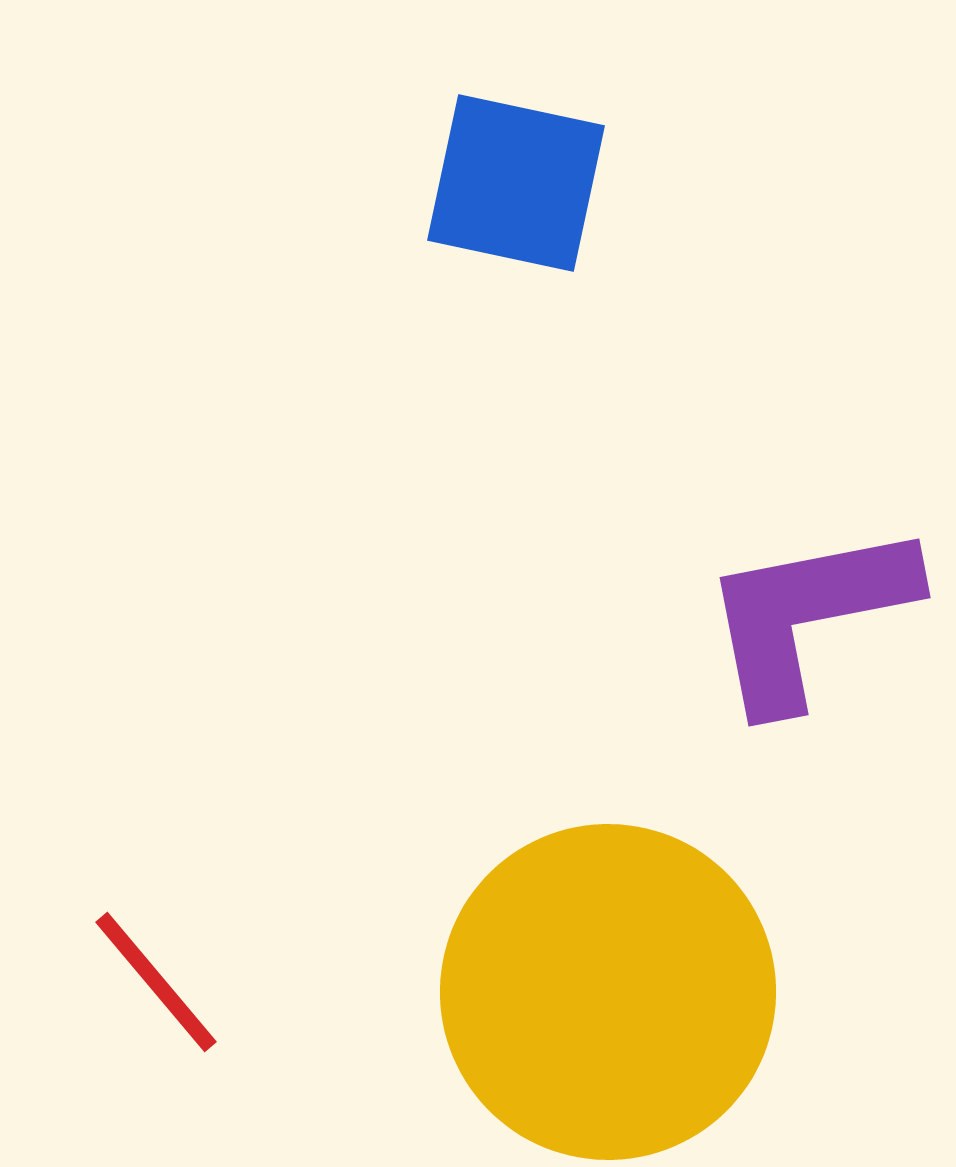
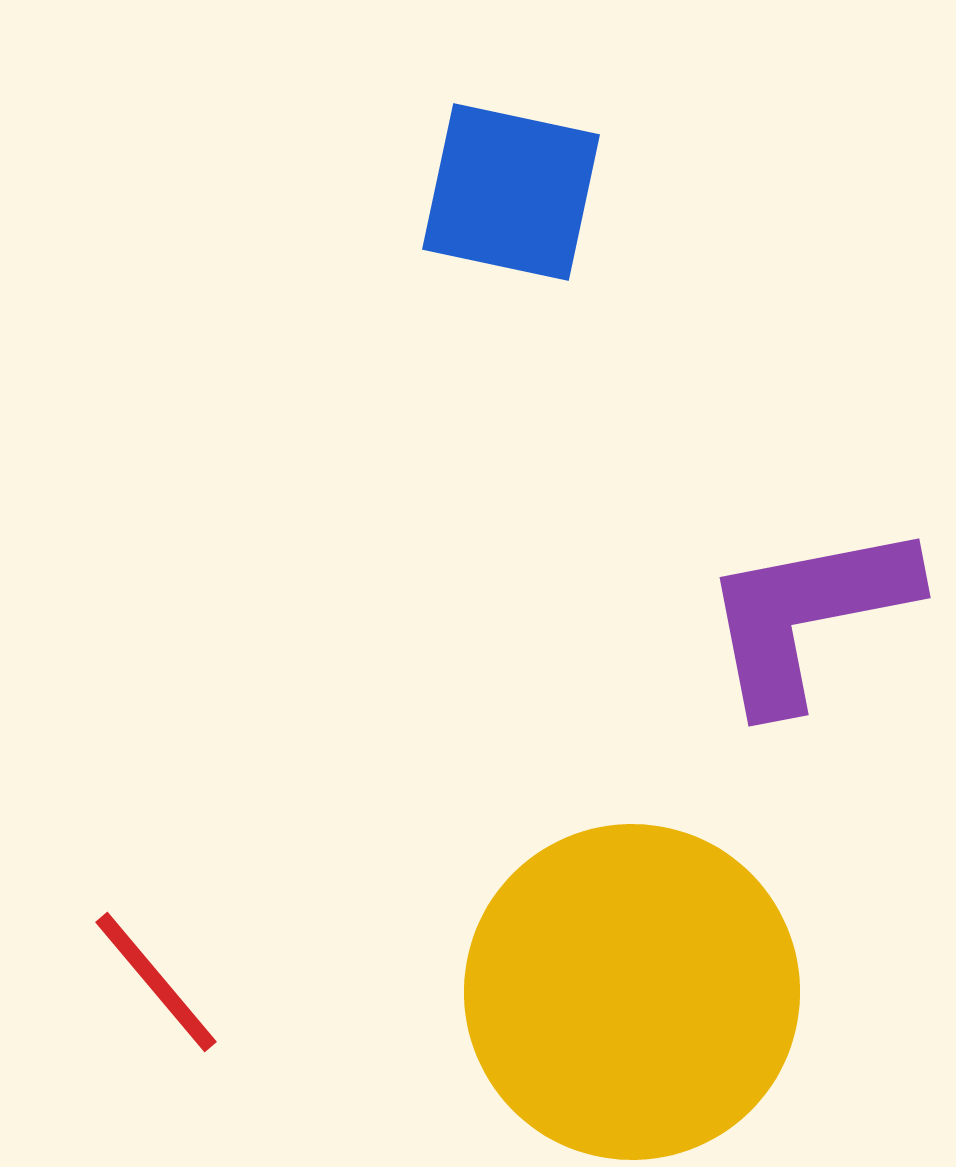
blue square: moved 5 px left, 9 px down
yellow circle: moved 24 px right
